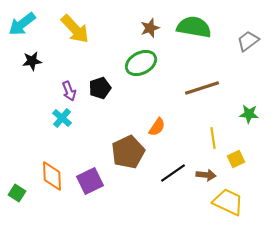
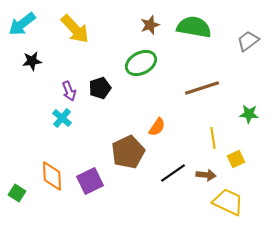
brown star: moved 3 px up
